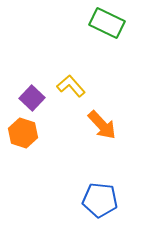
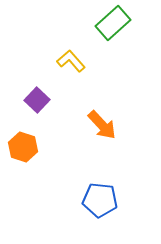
green rectangle: moved 6 px right; rotated 68 degrees counterclockwise
yellow L-shape: moved 25 px up
purple square: moved 5 px right, 2 px down
orange hexagon: moved 14 px down
